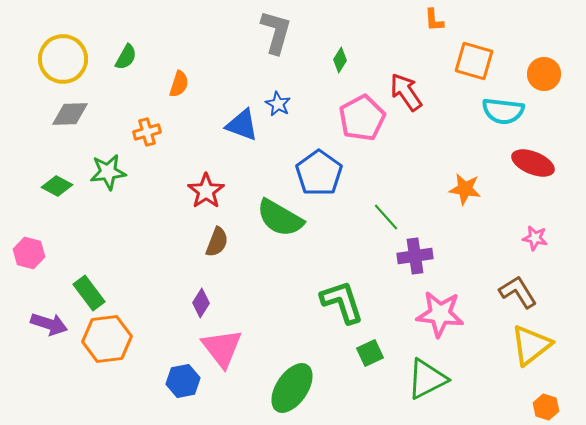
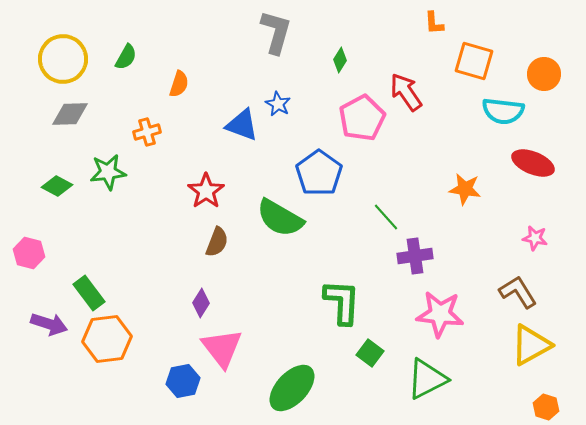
orange L-shape at (434, 20): moved 3 px down
green L-shape at (342, 302): rotated 21 degrees clockwise
yellow triangle at (531, 345): rotated 9 degrees clockwise
green square at (370, 353): rotated 28 degrees counterclockwise
green ellipse at (292, 388): rotated 9 degrees clockwise
